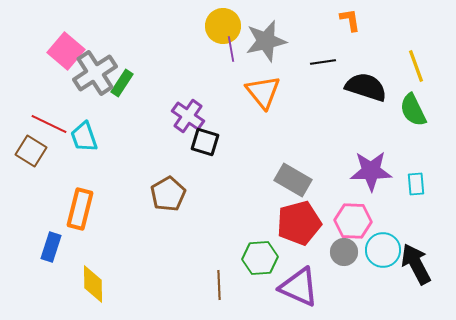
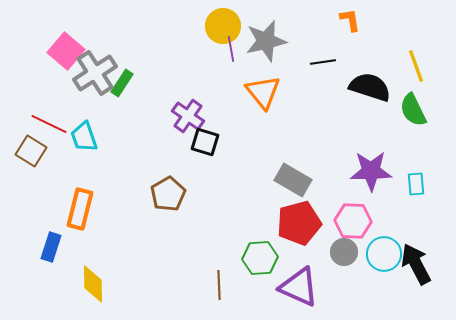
black semicircle: moved 4 px right
cyan circle: moved 1 px right, 4 px down
